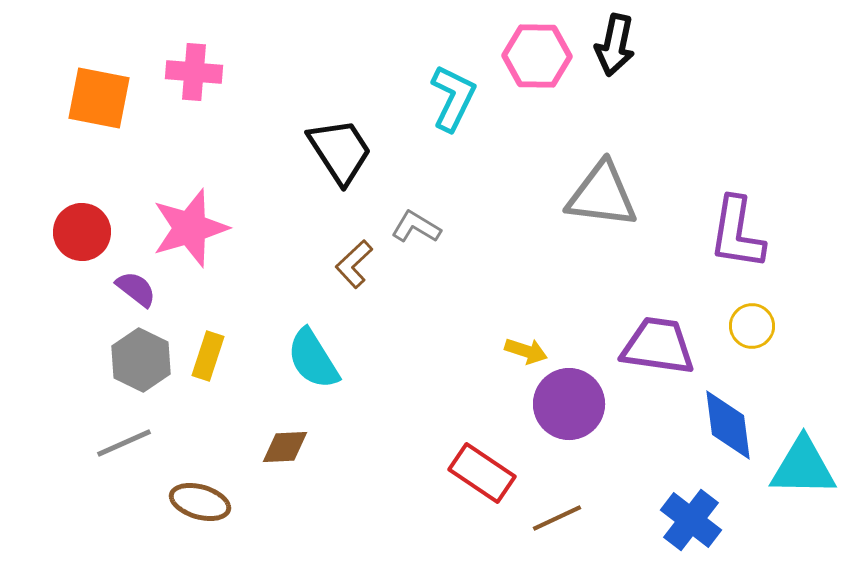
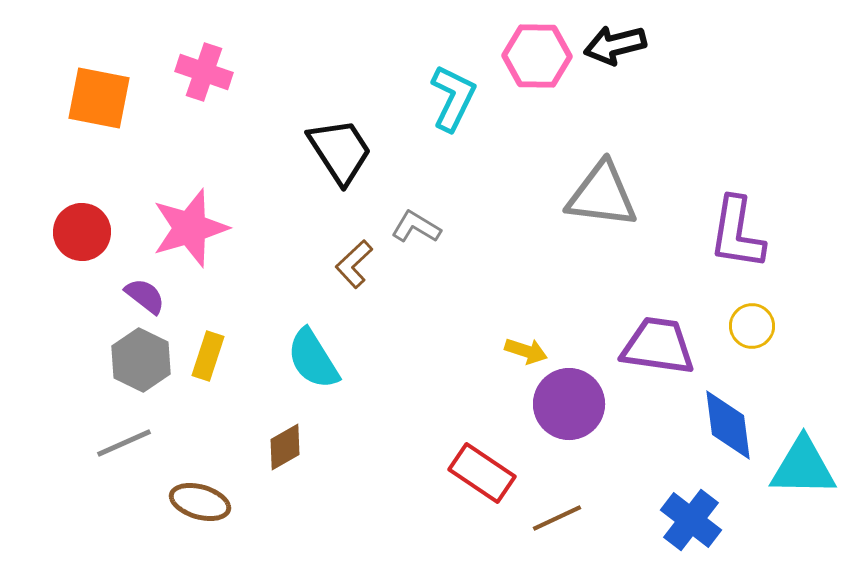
black arrow: rotated 64 degrees clockwise
pink cross: moved 10 px right; rotated 14 degrees clockwise
purple semicircle: moved 9 px right, 7 px down
brown diamond: rotated 27 degrees counterclockwise
